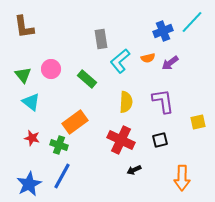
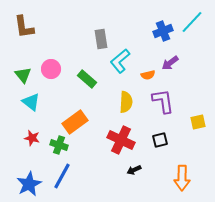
orange semicircle: moved 17 px down
